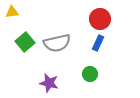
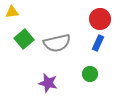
green square: moved 1 px left, 3 px up
purple star: moved 1 px left
